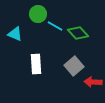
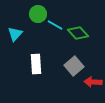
cyan line: moved 1 px up
cyan triangle: rotated 49 degrees clockwise
